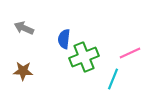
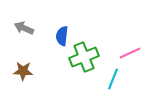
blue semicircle: moved 2 px left, 3 px up
